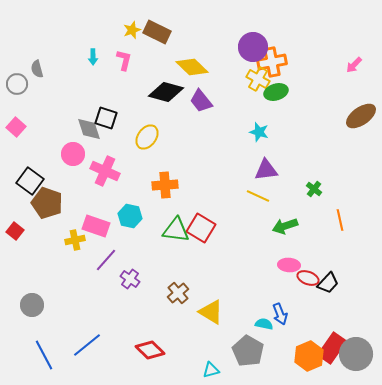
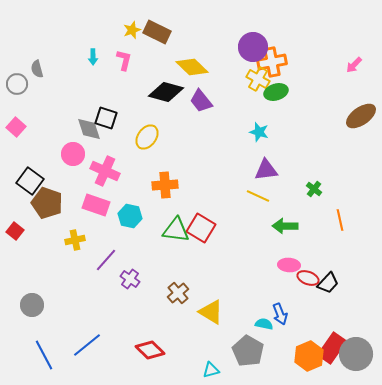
pink rectangle at (96, 226): moved 21 px up
green arrow at (285, 226): rotated 20 degrees clockwise
